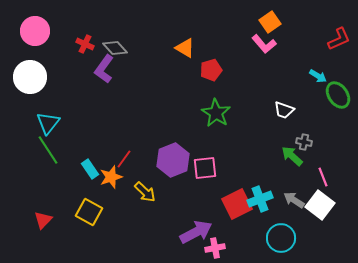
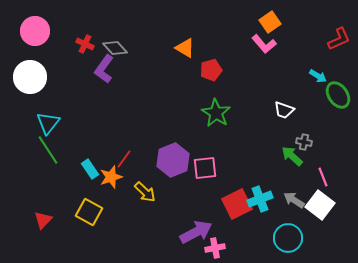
cyan circle: moved 7 px right
